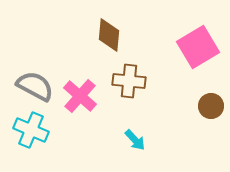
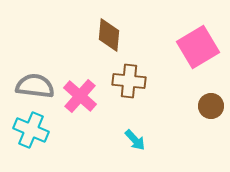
gray semicircle: rotated 21 degrees counterclockwise
